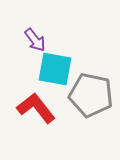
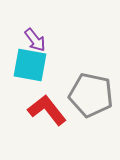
cyan square: moved 25 px left, 4 px up
red L-shape: moved 11 px right, 2 px down
